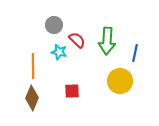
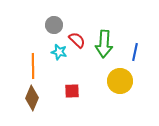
green arrow: moved 3 px left, 3 px down
blue line: moved 1 px up
